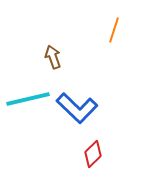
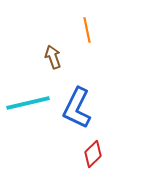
orange line: moved 27 px left; rotated 30 degrees counterclockwise
cyan line: moved 4 px down
blue L-shape: rotated 72 degrees clockwise
